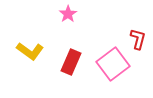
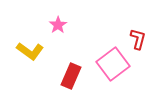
pink star: moved 10 px left, 11 px down
red rectangle: moved 14 px down
